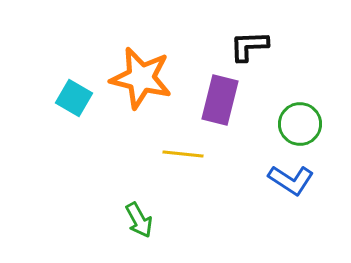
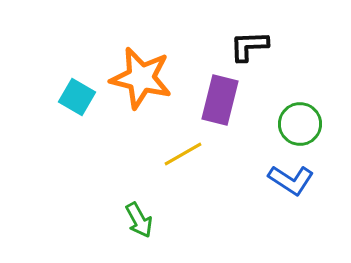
cyan square: moved 3 px right, 1 px up
yellow line: rotated 36 degrees counterclockwise
